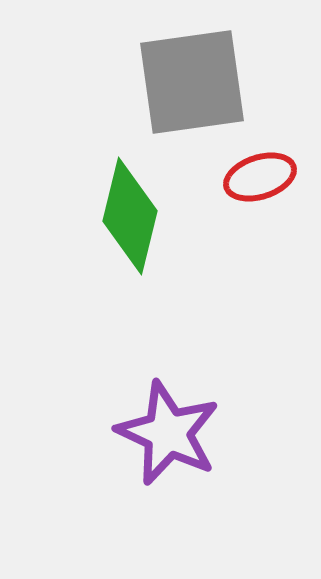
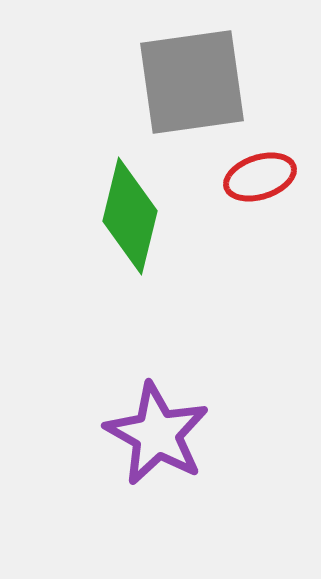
purple star: moved 11 px left, 1 px down; rotated 4 degrees clockwise
